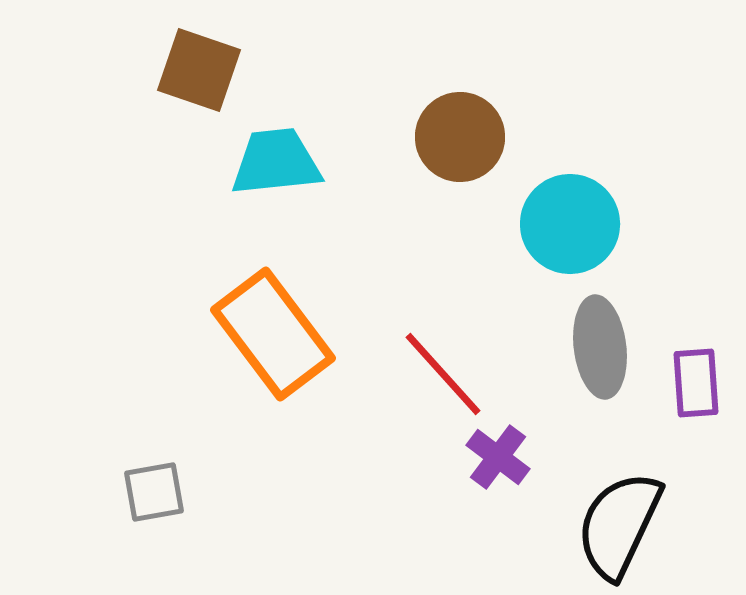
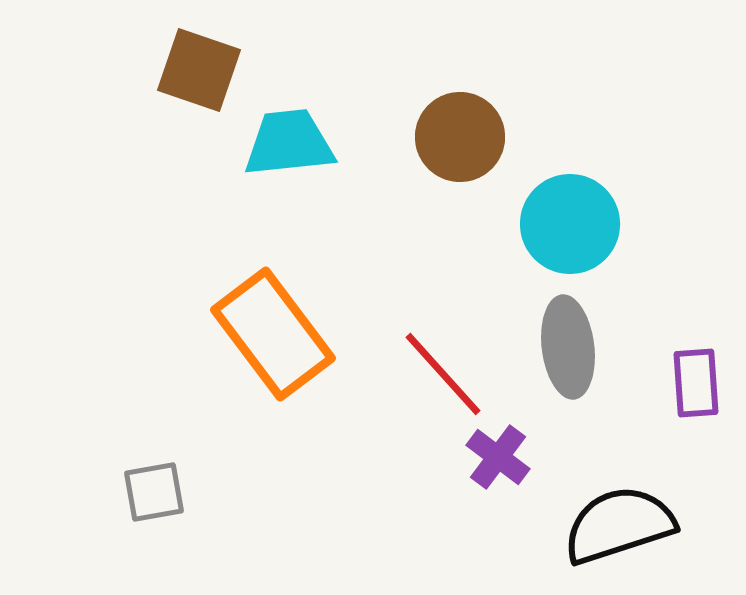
cyan trapezoid: moved 13 px right, 19 px up
gray ellipse: moved 32 px left
black semicircle: rotated 47 degrees clockwise
